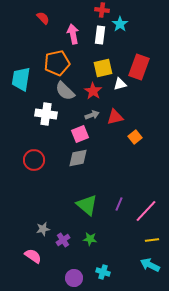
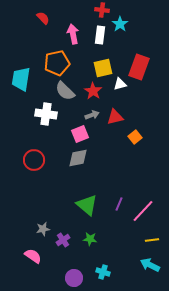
pink line: moved 3 px left
